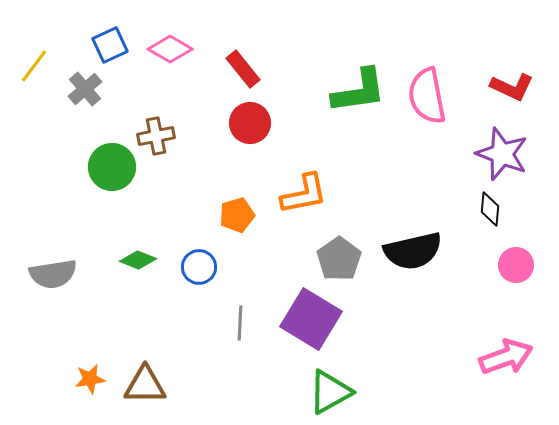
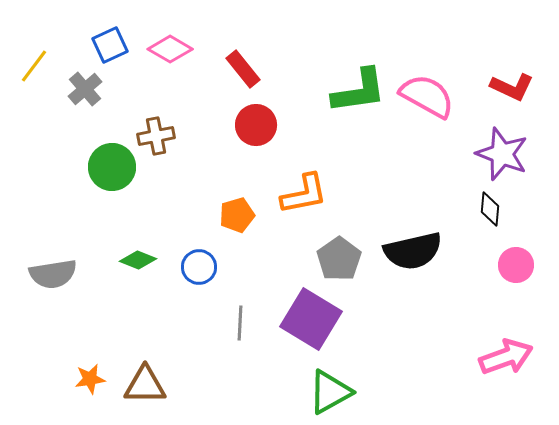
pink semicircle: rotated 130 degrees clockwise
red circle: moved 6 px right, 2 px down
